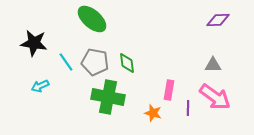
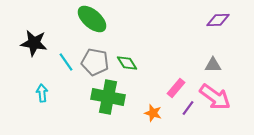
green diamond: rotated 25 degrees counterclockwise
cyan arrow: moved 2 px right, 7 px down; rotated 108 degrees clockwise
pink rectangle: moved 7 px right, 2 px up; rotated 30 degrees clockwise
purple line: rotated 35 degrees clockwise
